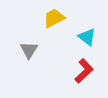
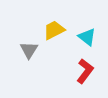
yellow trapezoid: moved 12 px down
red L-shape: moved 1 px right; rotated 10 degrees counterclockwise
